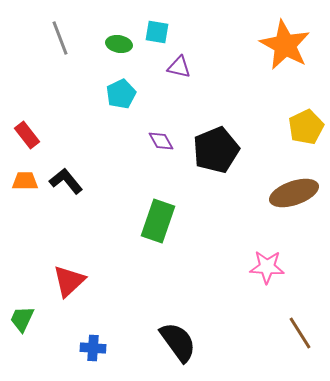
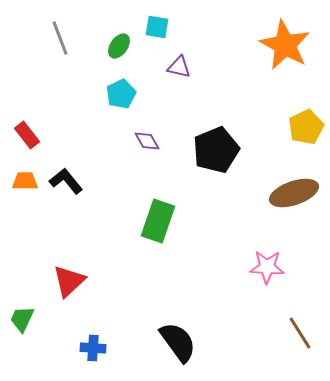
cyan square: moved 5 px up
green ellipse: moved 2 px down; rotated 65 degrees counterclockwise
purple diamond: moved 14 px left
